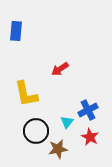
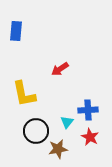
yellow L-shape: moved 2 px left
blue cross: rotated 24 degrees clockwise
